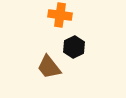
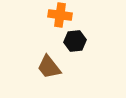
black hexagon: moved 1 px right, 6 px up; rotated 20 degrees clockwise
